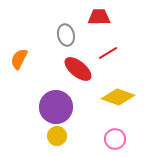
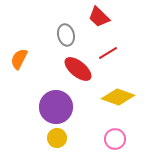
red trapezoid: rotated 135 degrees counterclockwise
yellow circle: moved 2 px down
